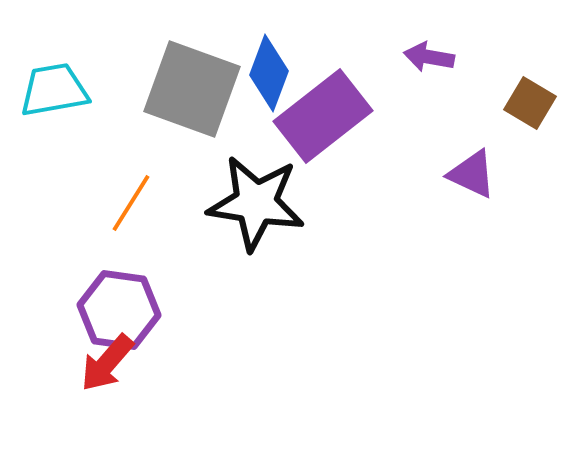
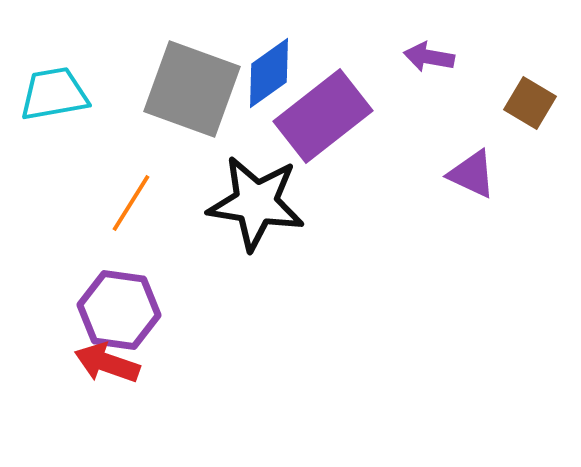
blue diamond: rotated 34 degrees clockwise
cyan trapezoid: moved 4 px down
red arrow: rotated 68 degrees clockwise
